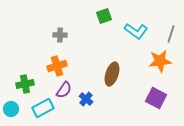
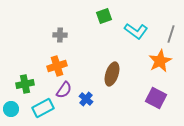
orange star: rotated 20 degrees counterclockwise
